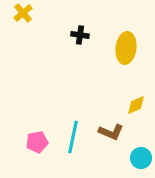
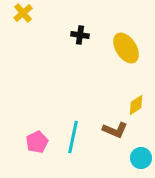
yellow ellipse: rotated 40 degrees counterclockwise
yellow diamond: rotated 10 degrees counterclockwise
brown L-shape: moved 4 px right, 2 px up
pink pentagon: rotated 15 degrees counterclockwise
